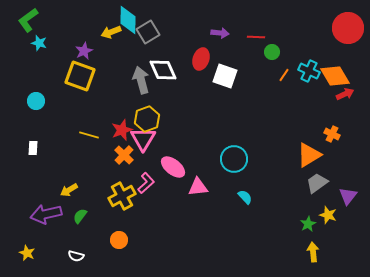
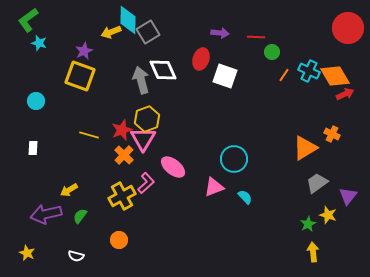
orange triangle at (309, 155): moved 4 px left, 7 px up
pink triangle at (198, 187): moved 16 px right; rotated 15 degrees counterclockwise
